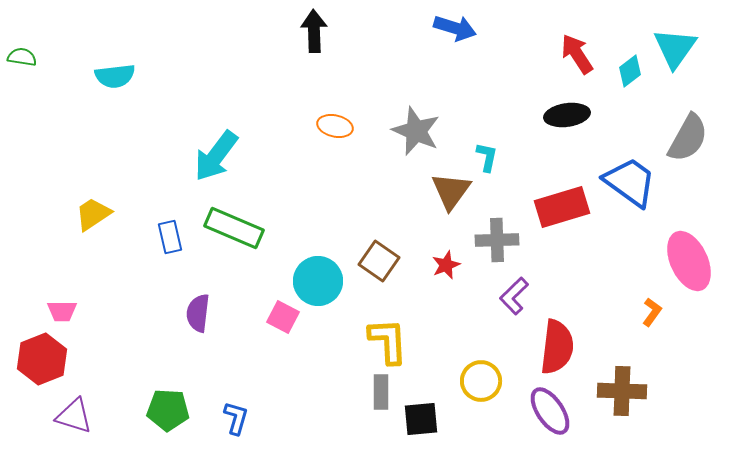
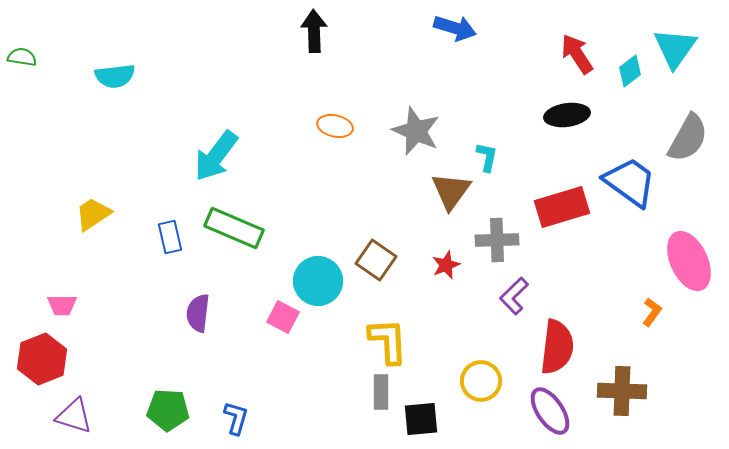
brown square: moved 3 px left, 1 px up
pink trapezoid: moved 6 px up
